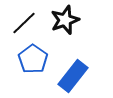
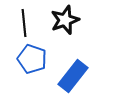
black line: rotated 52 degrees counterclockwise
blue pentagon: moved 1 px left; rotated 16 degrees counterclockwise
